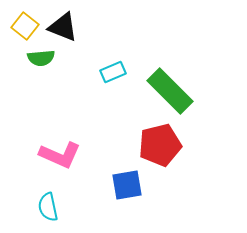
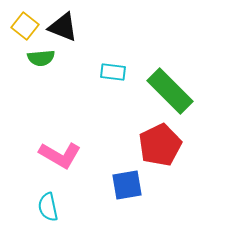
cyan rectangle: rotated 30 degrees clockwise
red pentagon: rotated 12 degrees counterclockwise
pink L-shape: rotated 6 degrees clockwise
